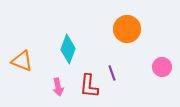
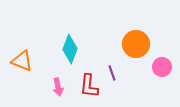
orange circle: moved 9 px right, 15 px down
cyan diamond: moved 2 px right
